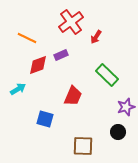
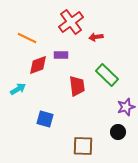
red arrow: rotated 48 degrees clockwise
purple rectangle: rotated 24 degrees clockwise
red trapezoid: moved 4 px right, 10 px up; rotated 30 degrees counterclockwise
